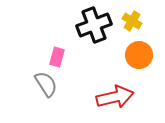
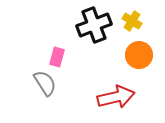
gray semicircle: moved 1 px left, 1 px up
red arrow: moved 1 px right
